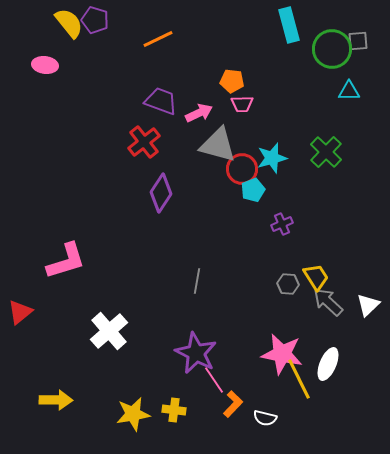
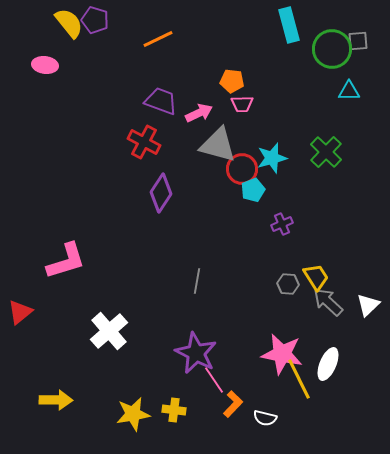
red cross: rotated 24 degrees counterclockwise
